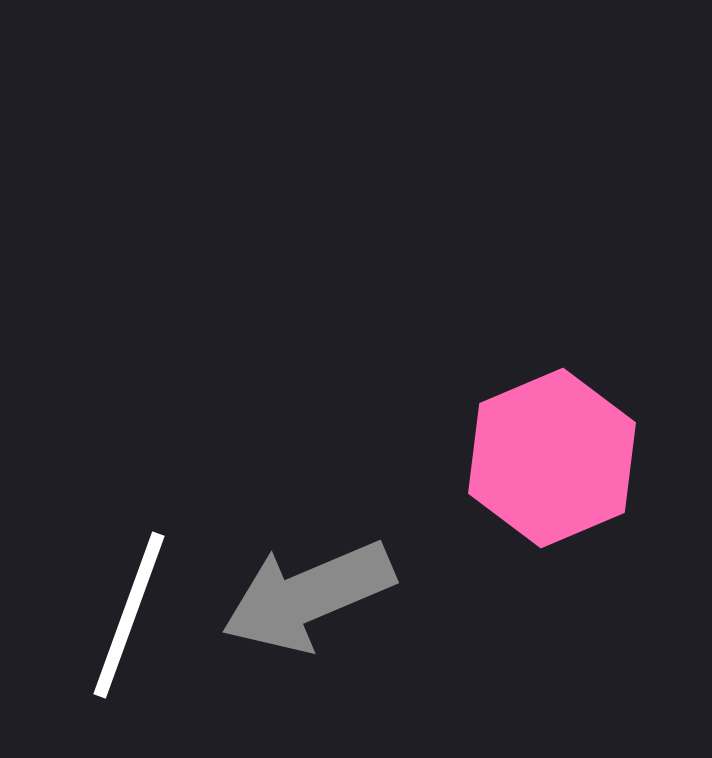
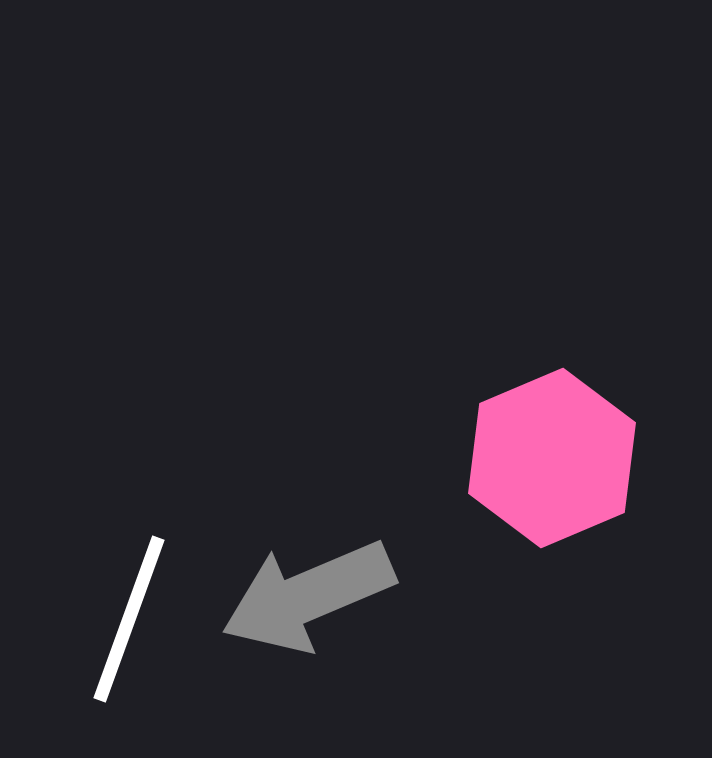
white line: moved 4 px down
